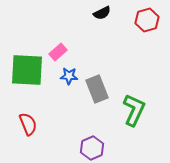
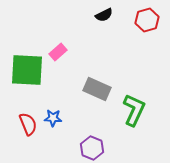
black semicircle: moved 2 px right, 2 px down
blue star: moved 16 px left, 42 px down
gray rectangle: rotated 44 degrees counterclockwise
purple hexagon: rotated 15 degrees counterclockwise
